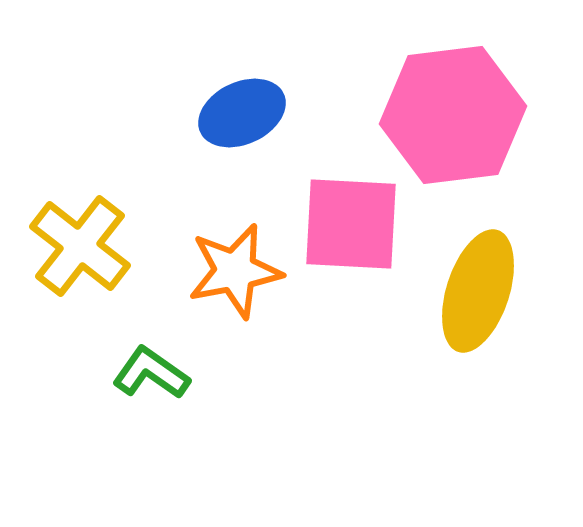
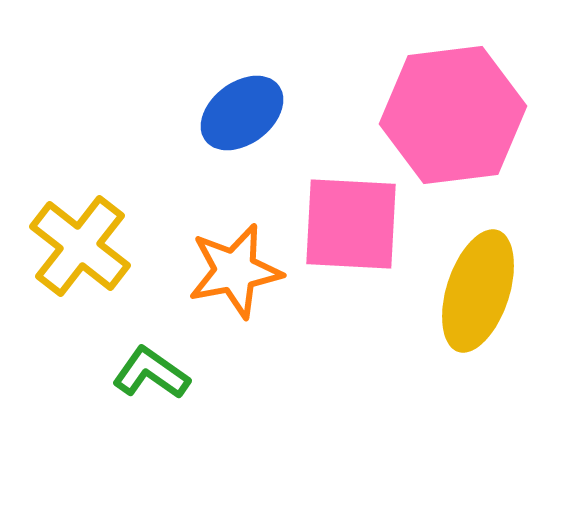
blue ellipse: rotated 12 degrees counterclockwise
